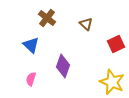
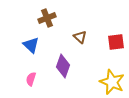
brown cross: rotated 30 degrees clockwise
brown triangle: moved 6 px left, 13 px down
red square: moved 2 px up; rotated 18 degrees clockwise
